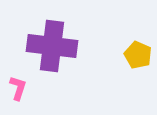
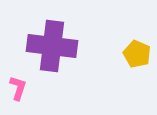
yellow pentagon: moved 1 px left, 1 px up
